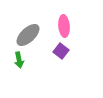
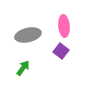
gray ellipse: rotated 30 degrees clockwise
green arrow: moved 4 px right, 8 px down; rotated 133 degrees counterclockwise
